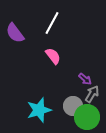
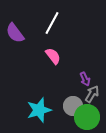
purple arrow: rotated 24 degrees clockwise
